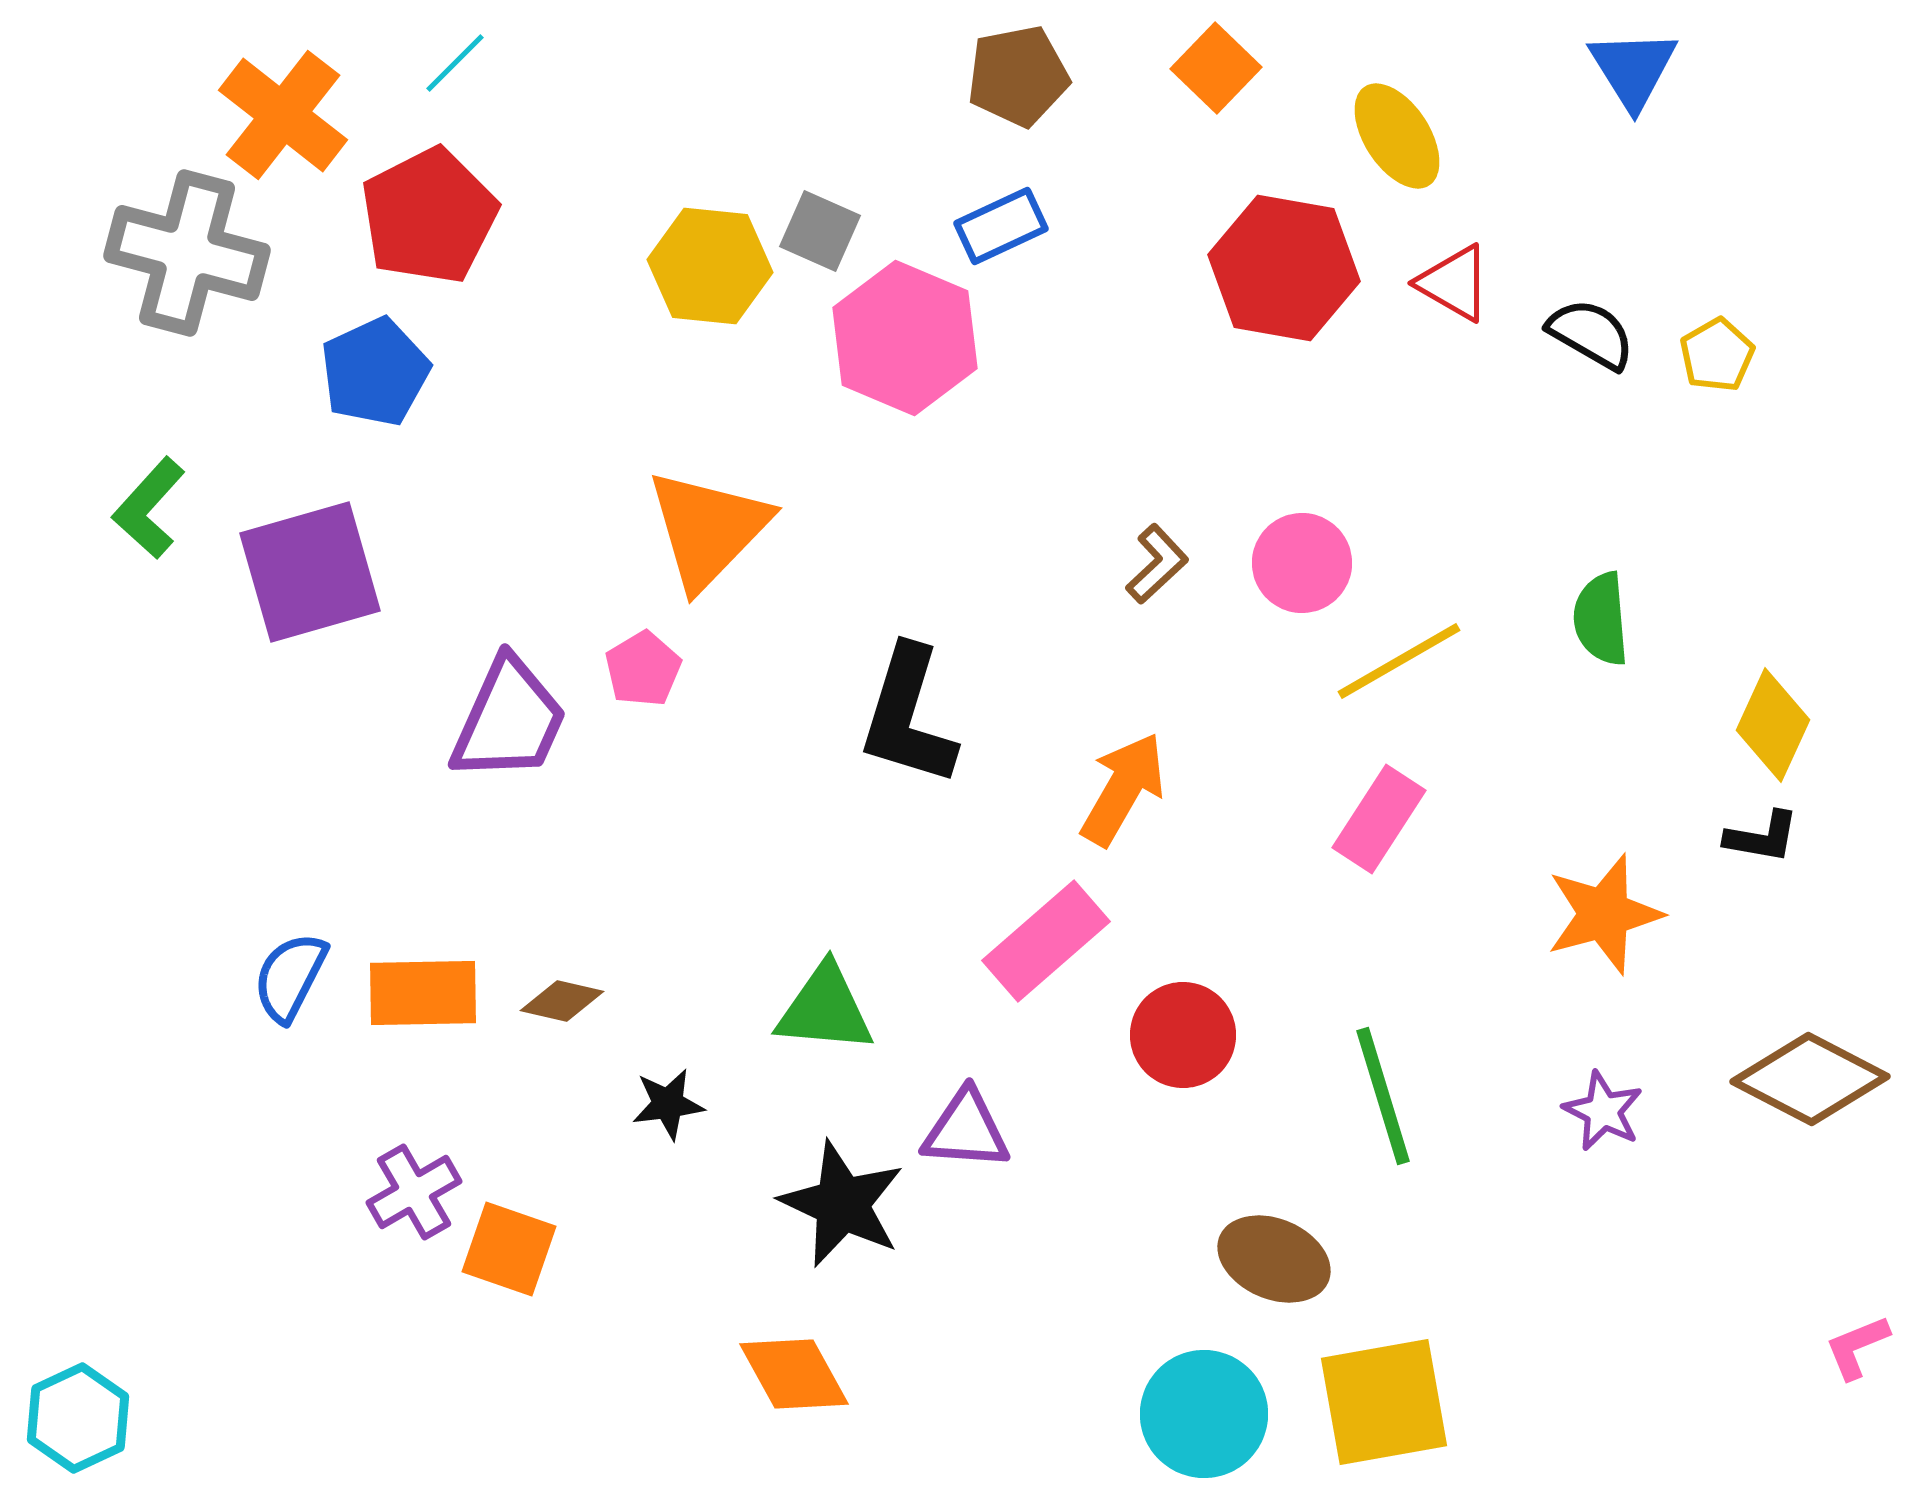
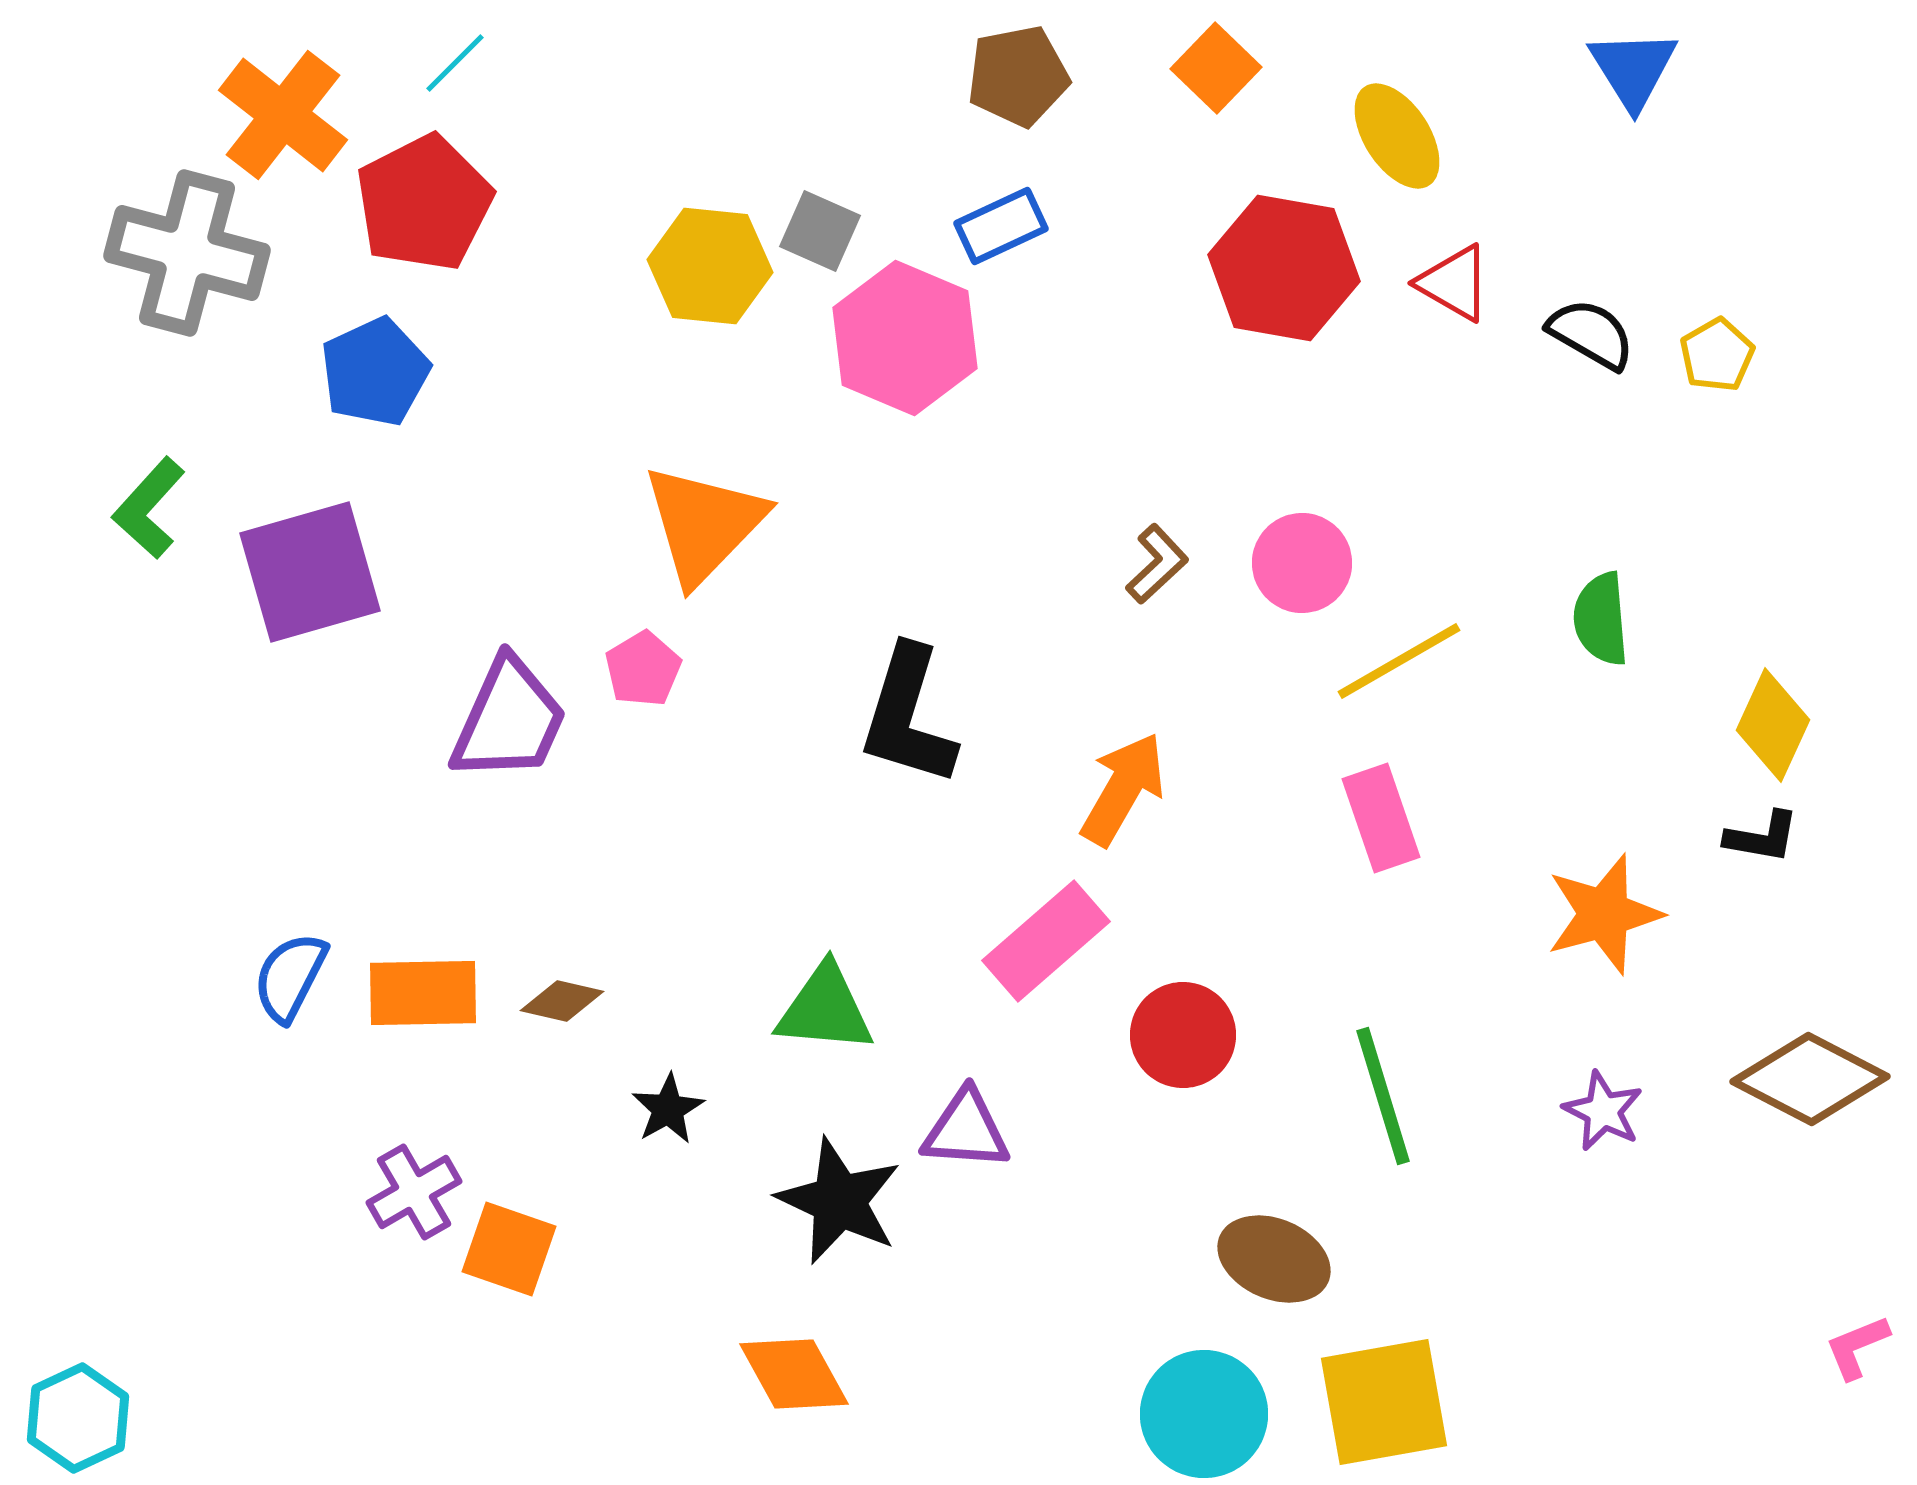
red pentagon at (429, 216): moved 5 px left, 13 px up
orange triangle at (708, 529): moved 4 px left, 5 px up
pink rectangle at (1379, 819): moved 2 px right, 1 px up; rotated 52 degrees counterclockwise
black star at (668, 1104): moved 5 px down; rotated 22 degrees counterclockwise
black star at (842, 1204): moved 3 px left, 3 px up
